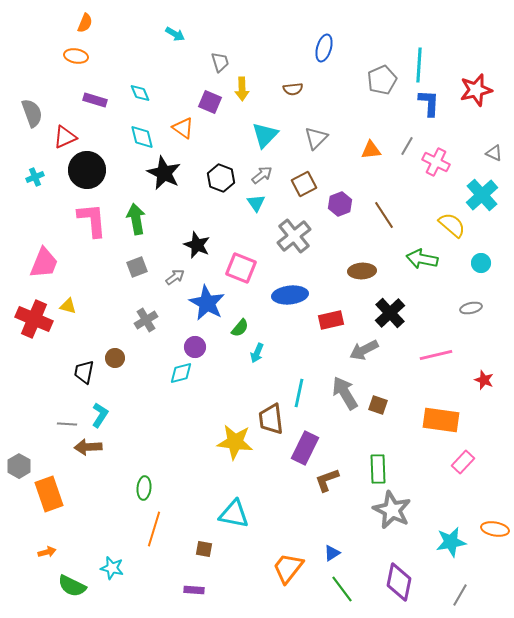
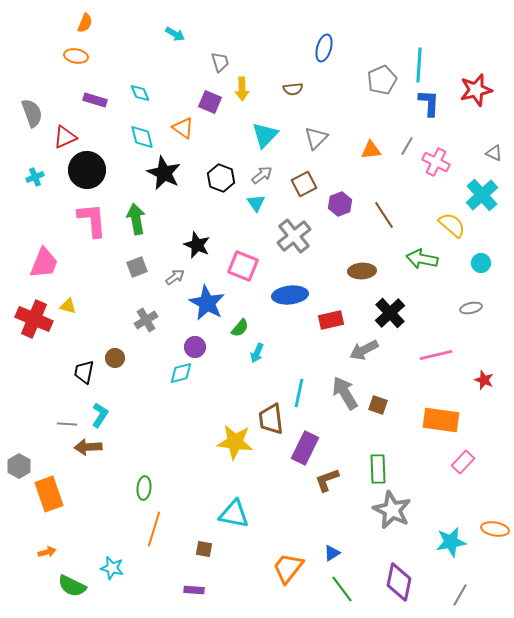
pink square at (241, 268): moved 2 px right, 2 px up
